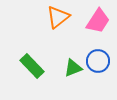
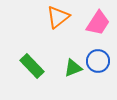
pink trapezoid: moved 2 px down
